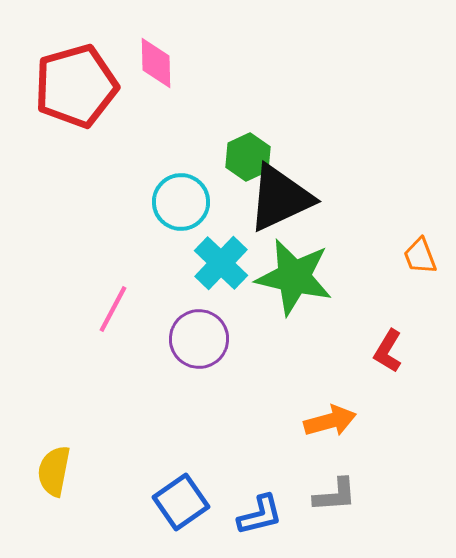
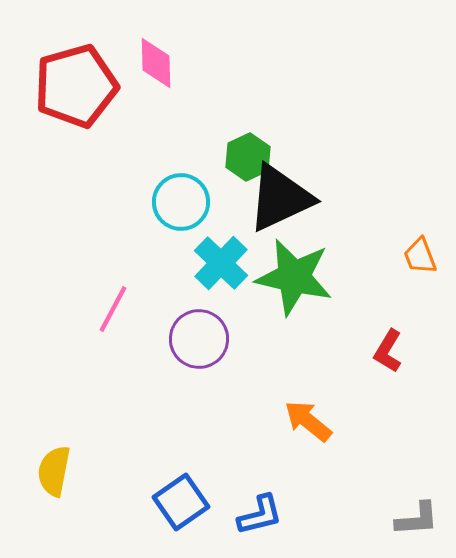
orange arrow: moved 22 px left; rotated 126 degrees counterclockwise
gray L-shape: moved 82 px right, 24 px down
